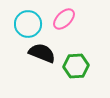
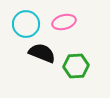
pink ellipse: moved 3 px down; rotated 30 degrees clockwise
cyan circle: moved 2 px left
